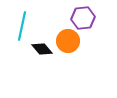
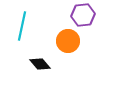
purple hexagon: moved 3 px up
black diamond: moved 2 px left, 15 px down
